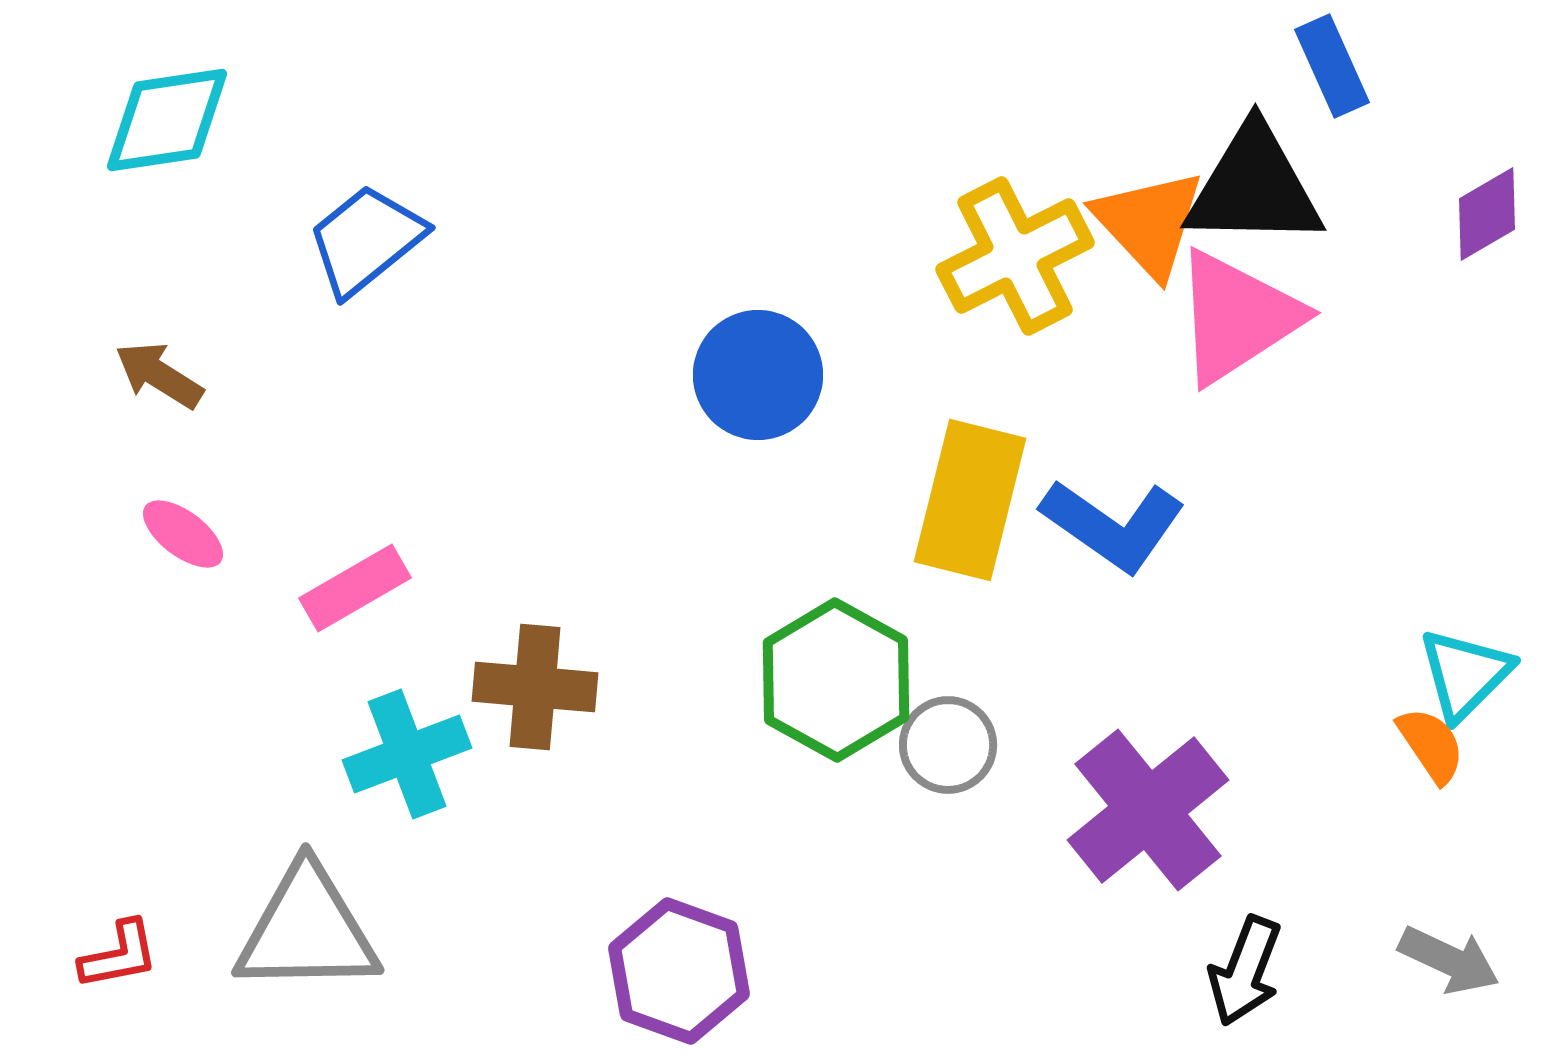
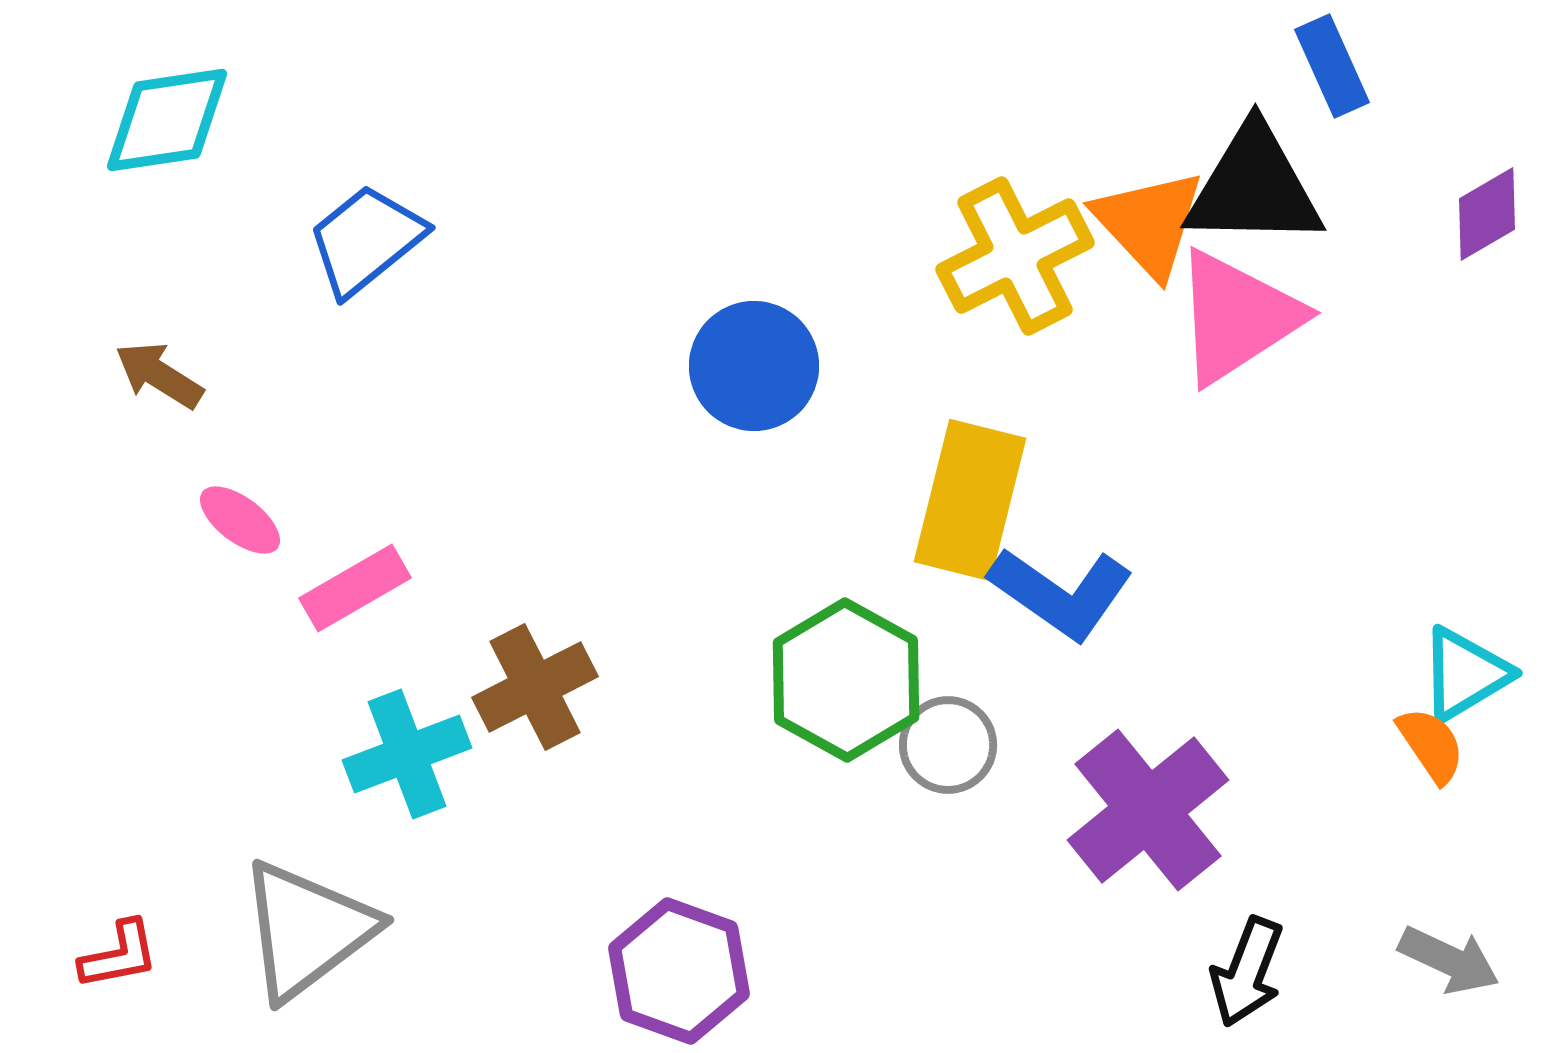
blue circle: moved 4 px left, 9 px up
blue L-shape: moved 52 px left, 68 px down
pink ellipse: moved 57 px right, 14 px up
cyan triangle: rotated 14 degrees clockwise
green hexagon: moved 10 px right
brown cross: rotated 32 degrees counterclockwise
gray triangle: rotated 36 degrees counterclockwise
black arrow: moved 2 px right, 1 px down
